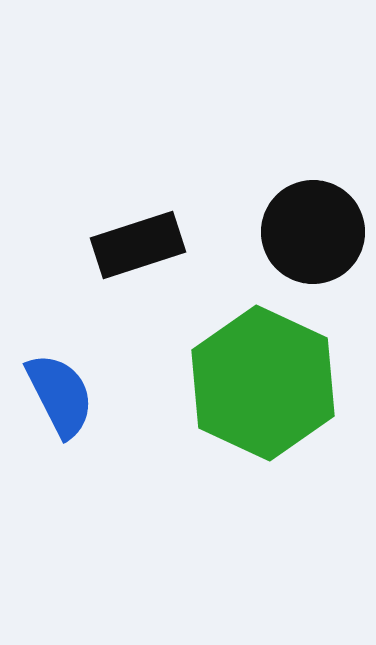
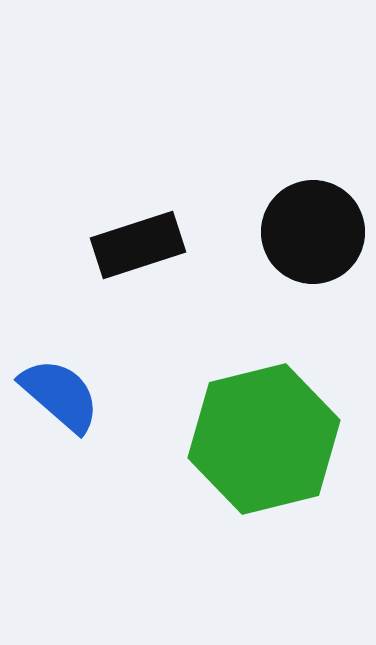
green hexagon: moved 1 px right, 56 px down; rotated 21 degrees clockwise
blue semicircle: rotated 22 degrees counterclockwise
